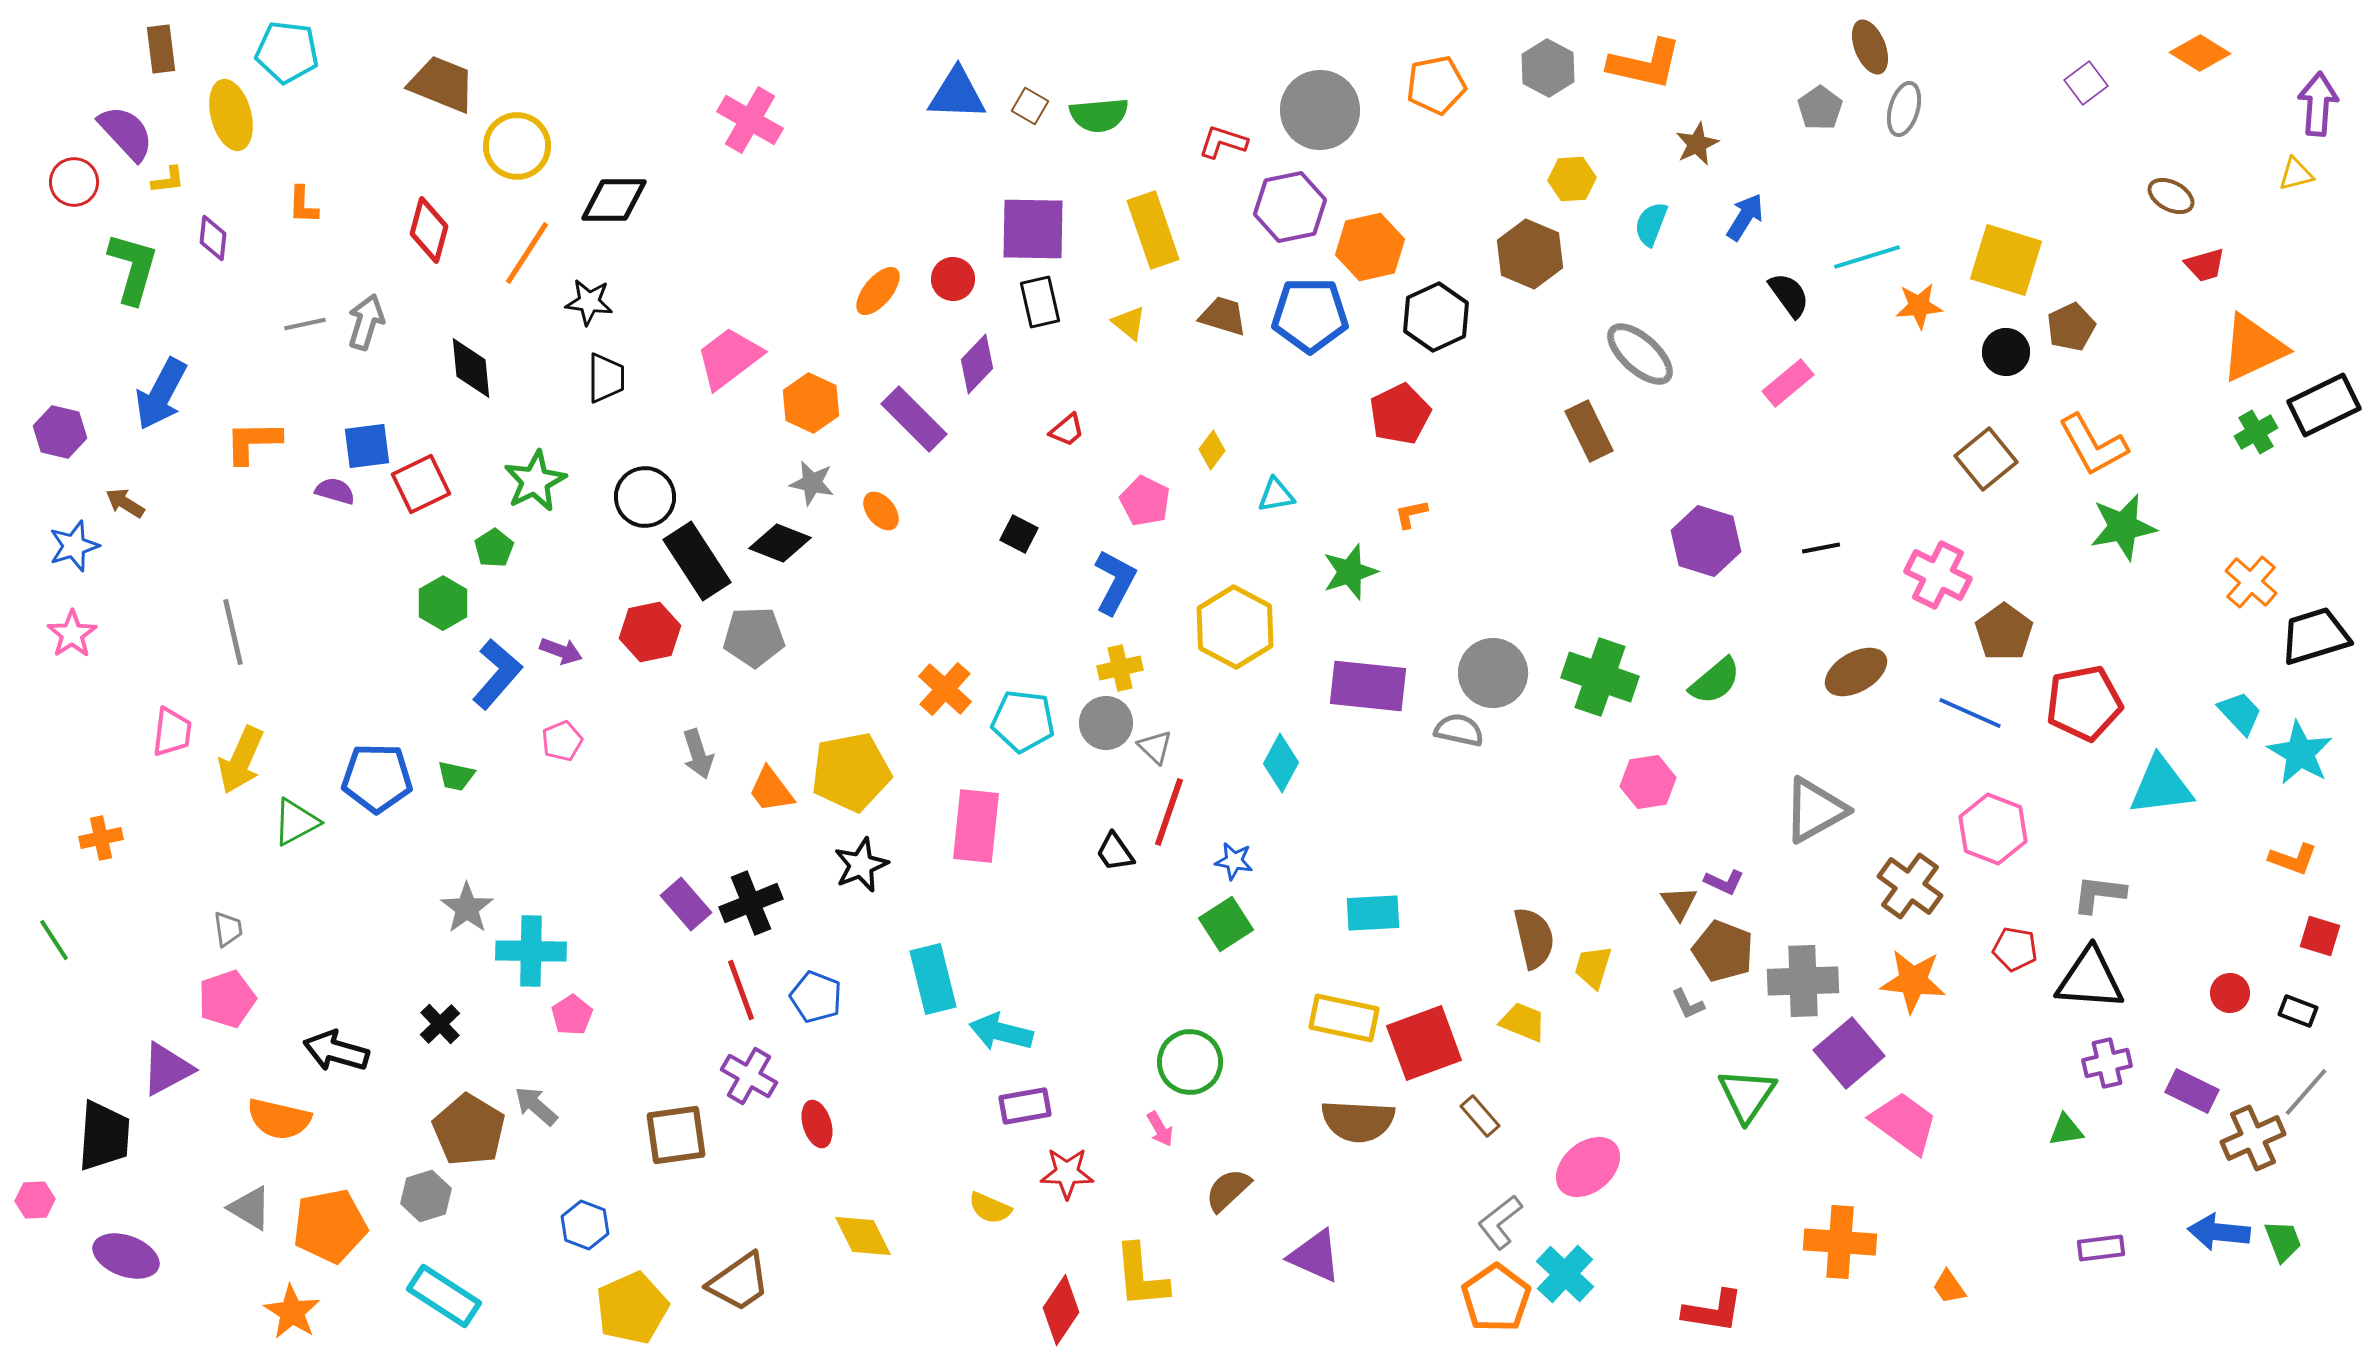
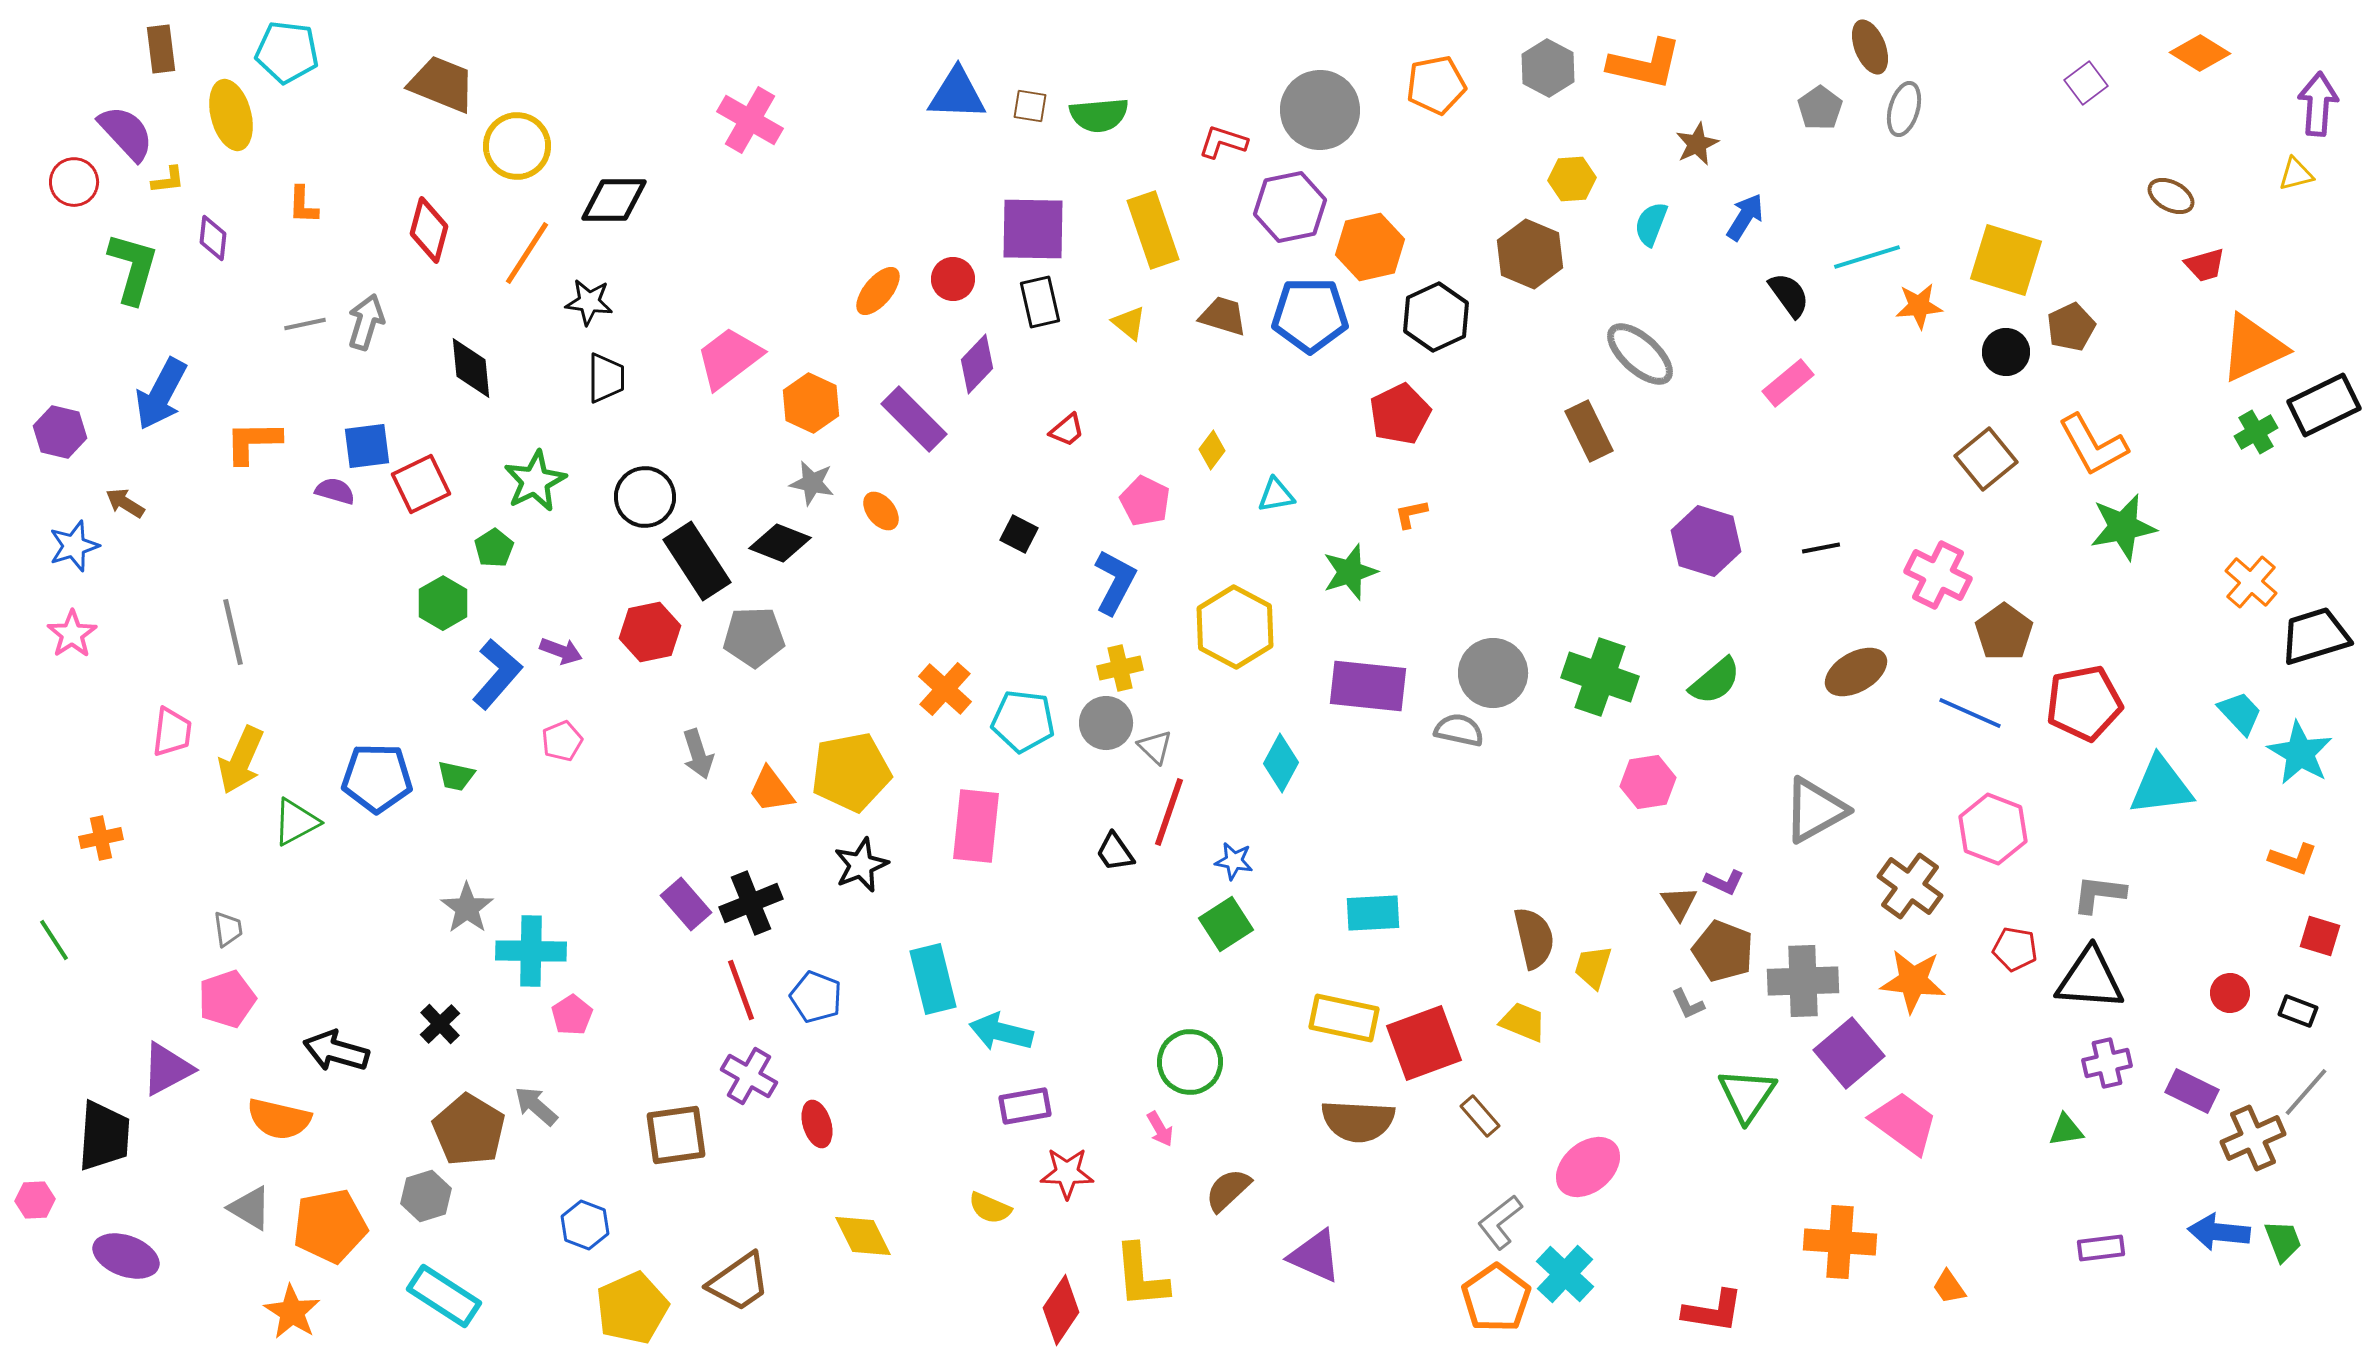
brown square at (1030, 106): rotated 21 degrees counterclockwise
